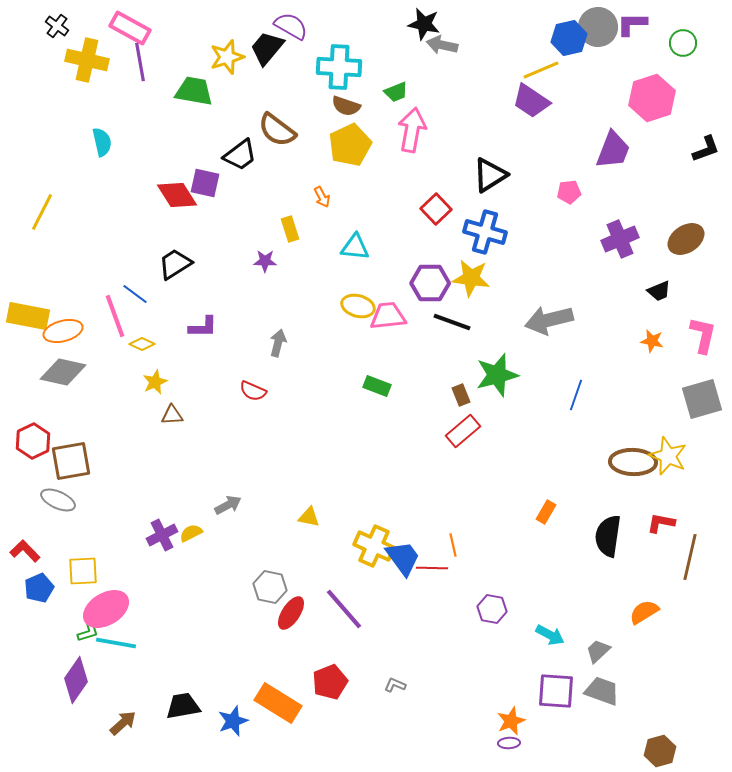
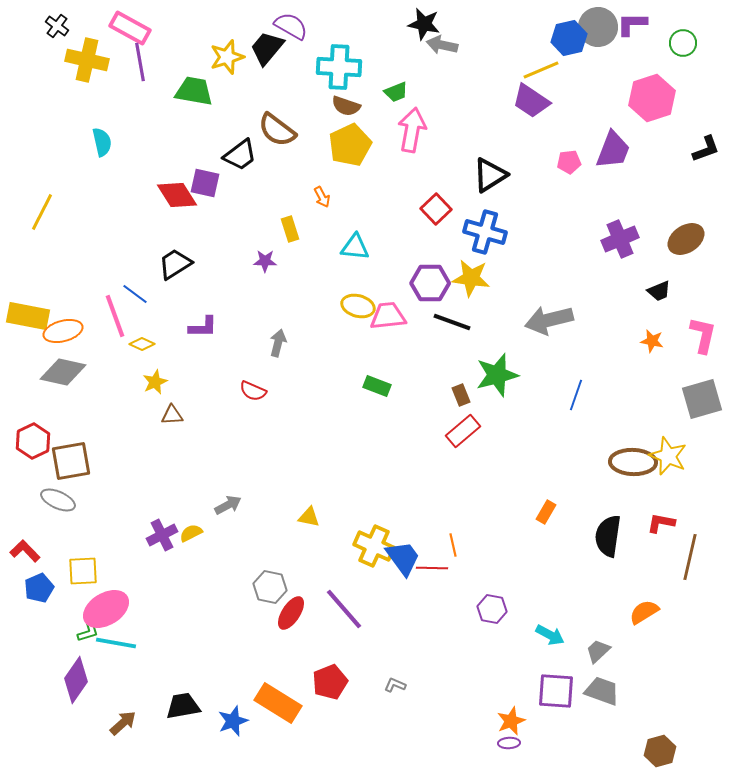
pink pentagon at (569, 192): moved 30 px up
